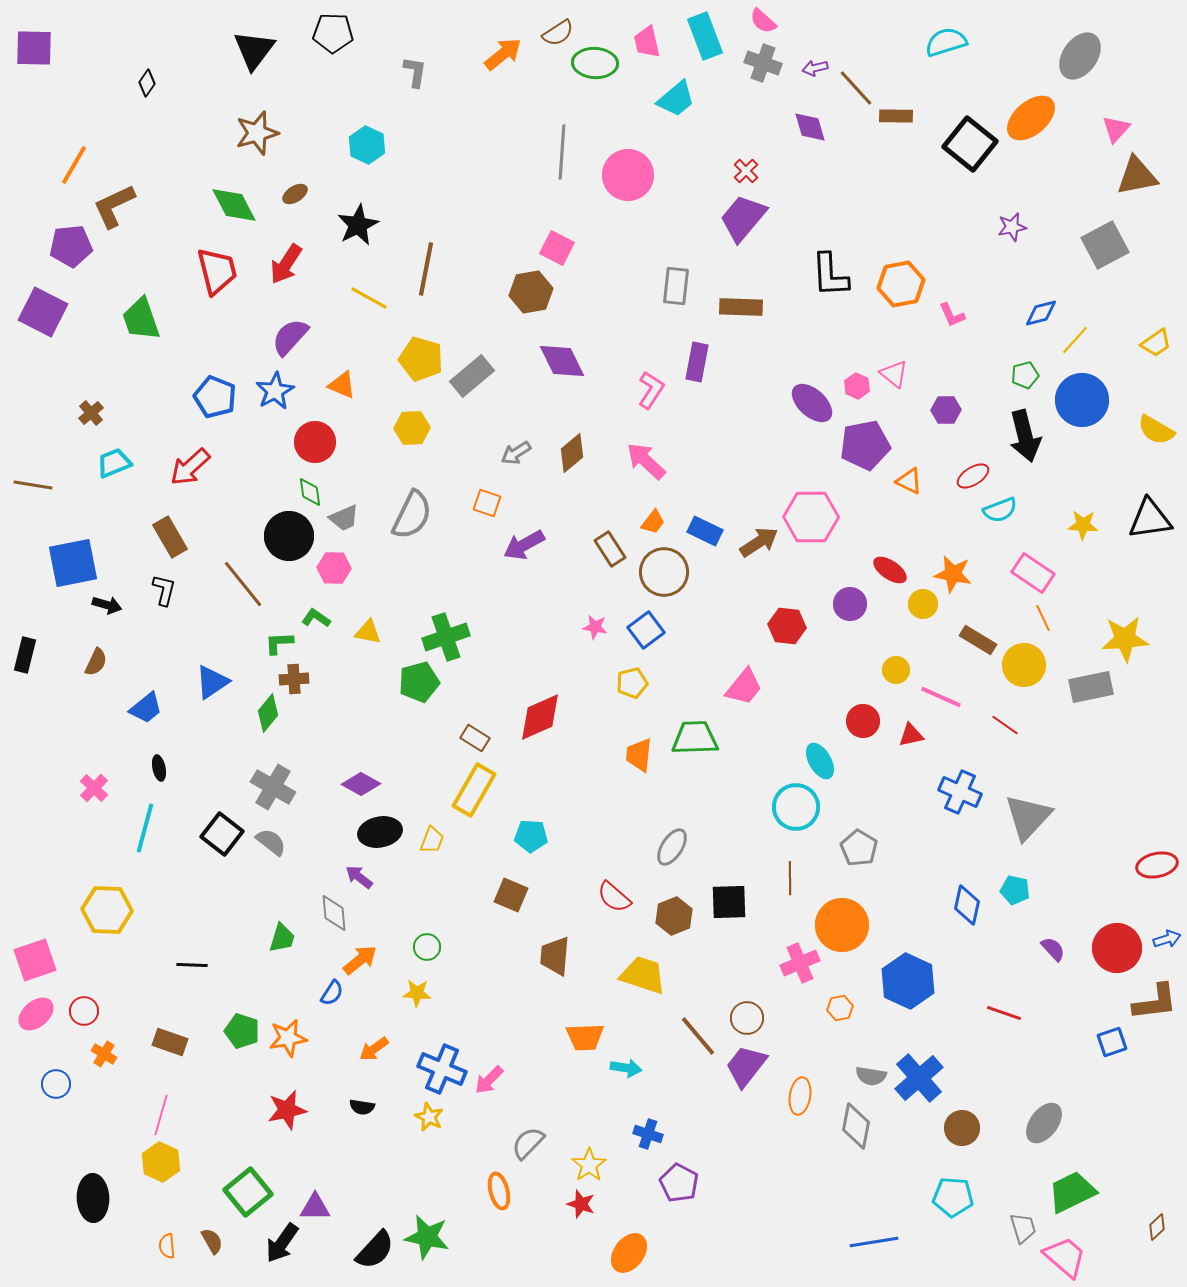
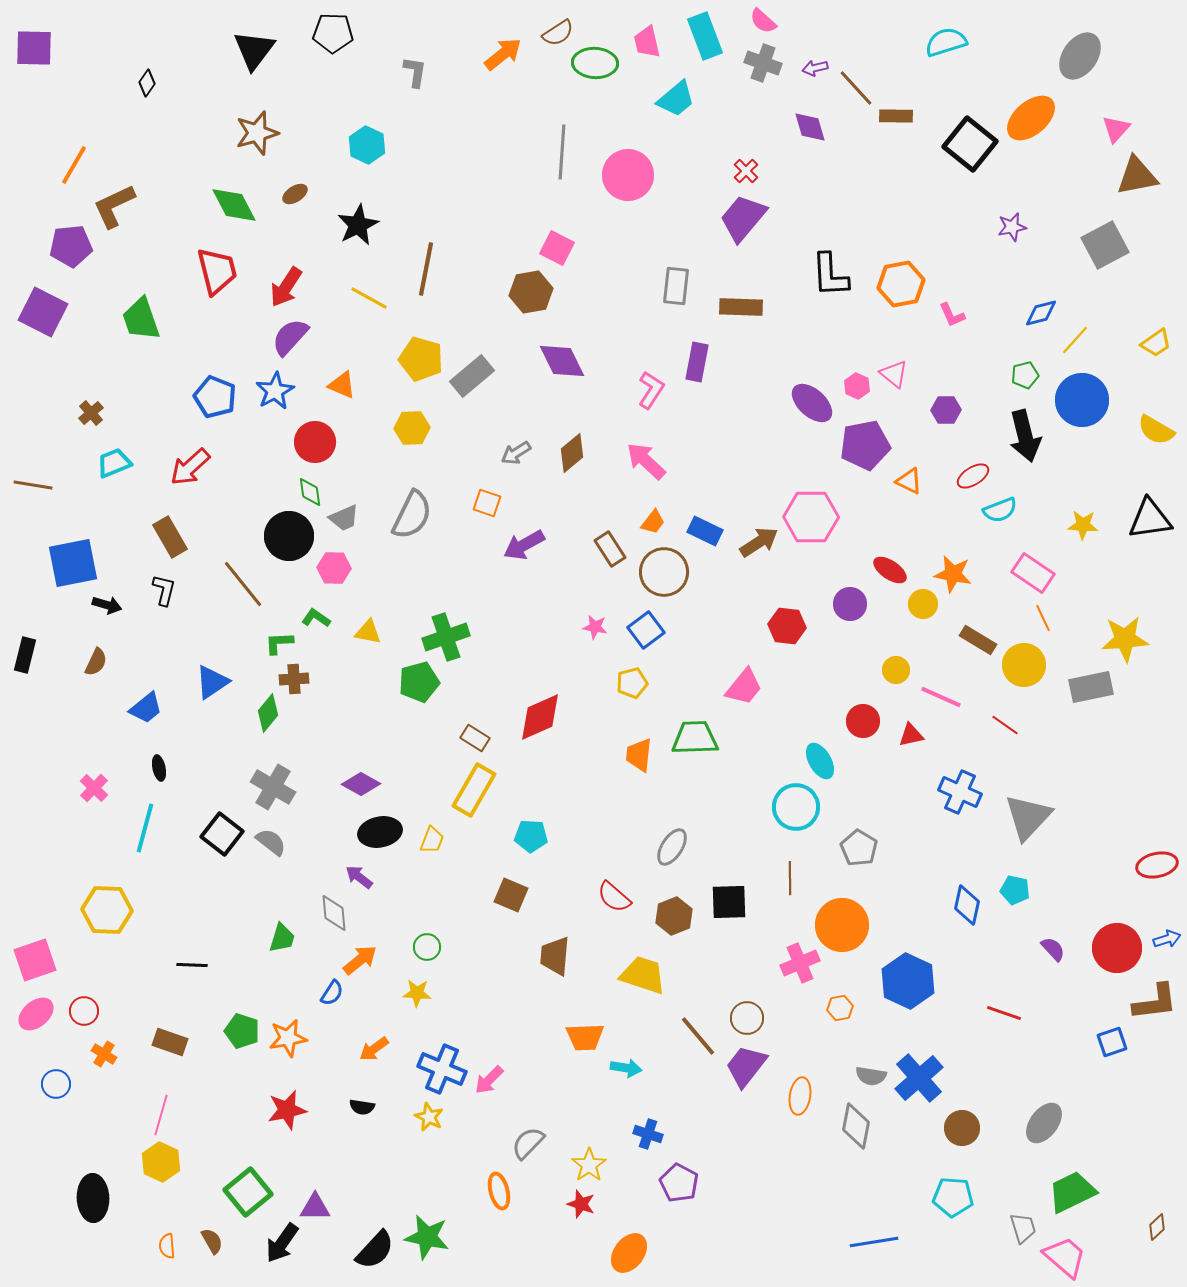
red arrow at (286, 264): moved 23 px down
